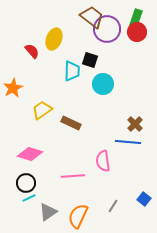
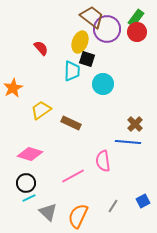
green rectangle: rotated 18 degrees clockwise
yellow ellipse: moved 26 px right, 3 px down
red semicircle: moved 9 px right, 3 px up
black square: moved 3 px left, 1 px up
yellow trapezoid: moved 1 px left
pink line: rotated 25 degrees counterclockwise
blue square: moved 1 px left, 2 px down; rotated 24 degrees clockwise
gray triangle: rotated 42 degrees counterclockwise
